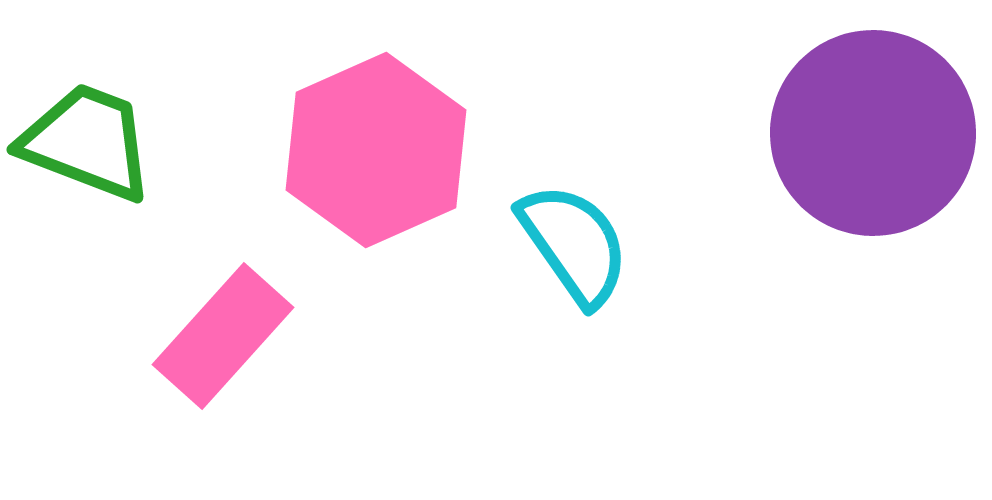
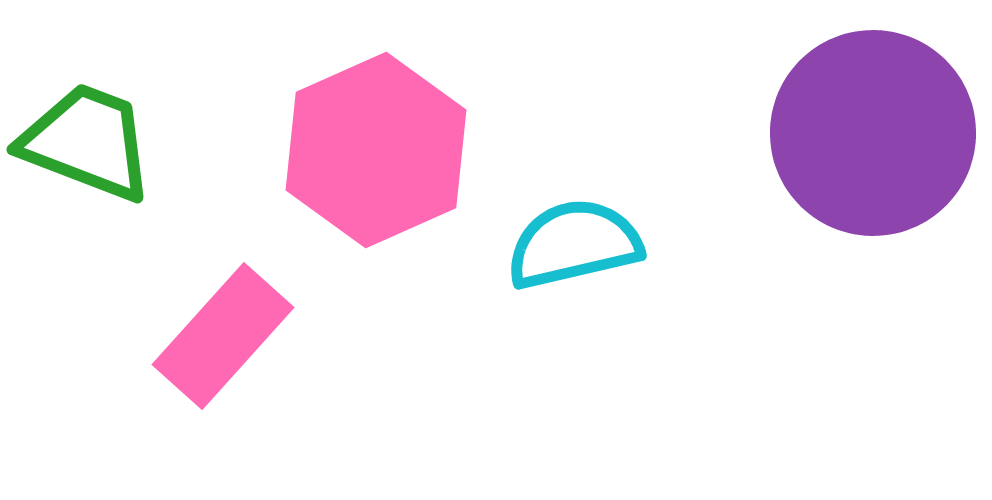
cyan semicircle: rotated 68 degrees counterclockwise
